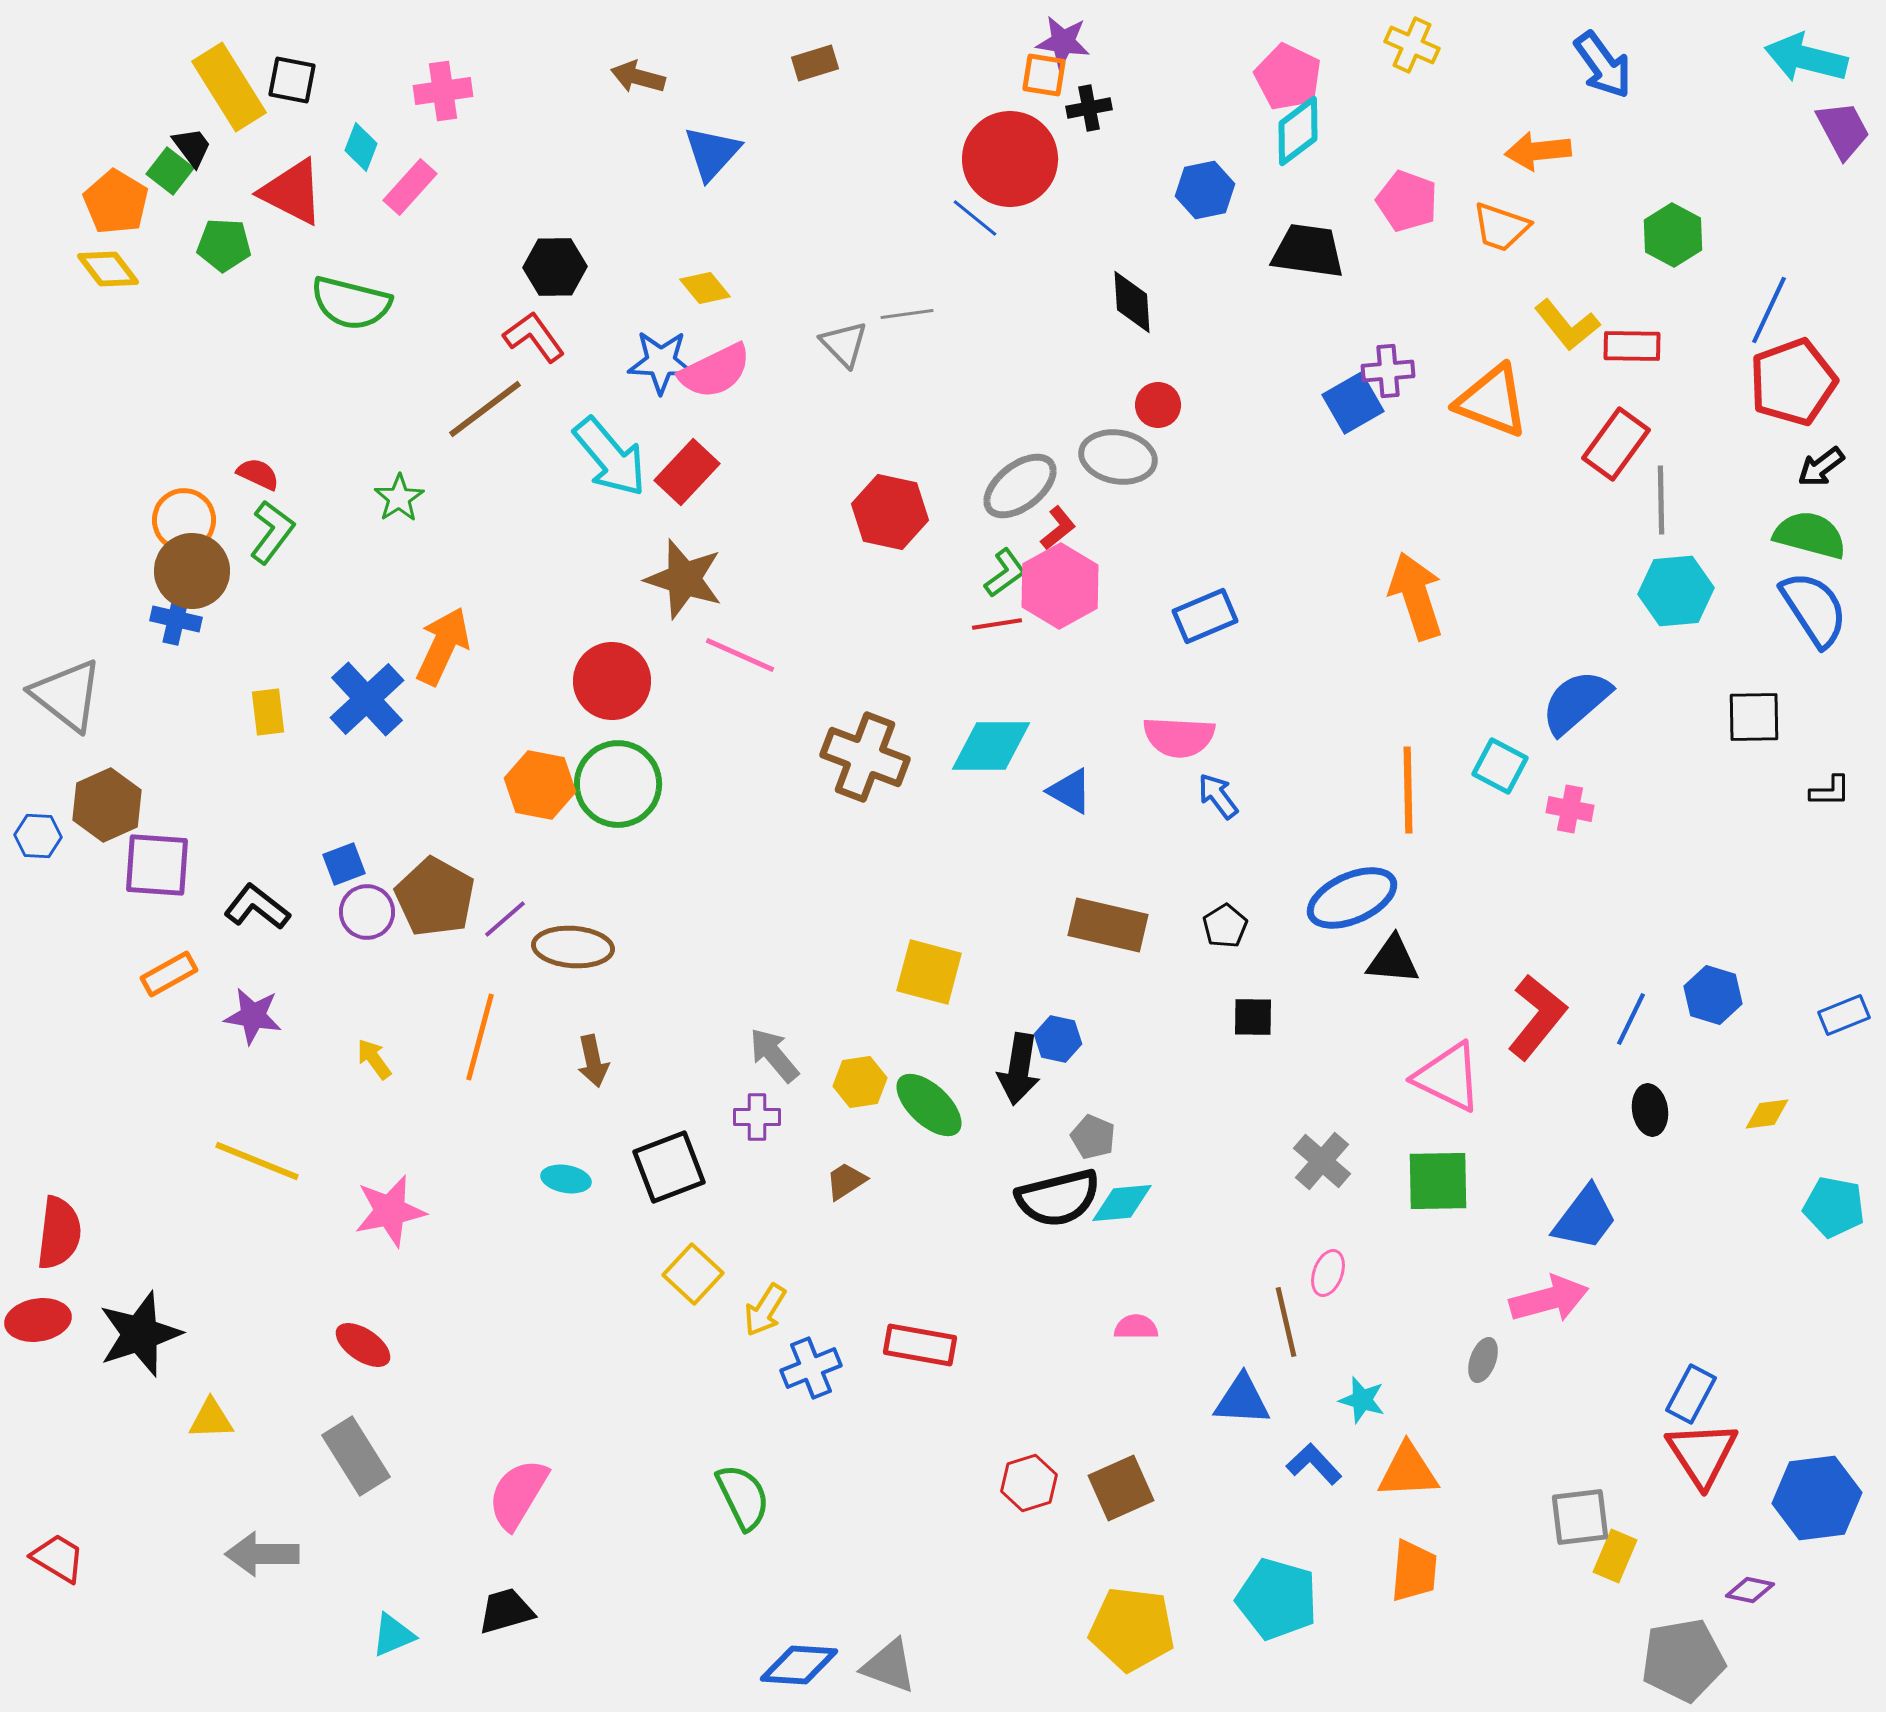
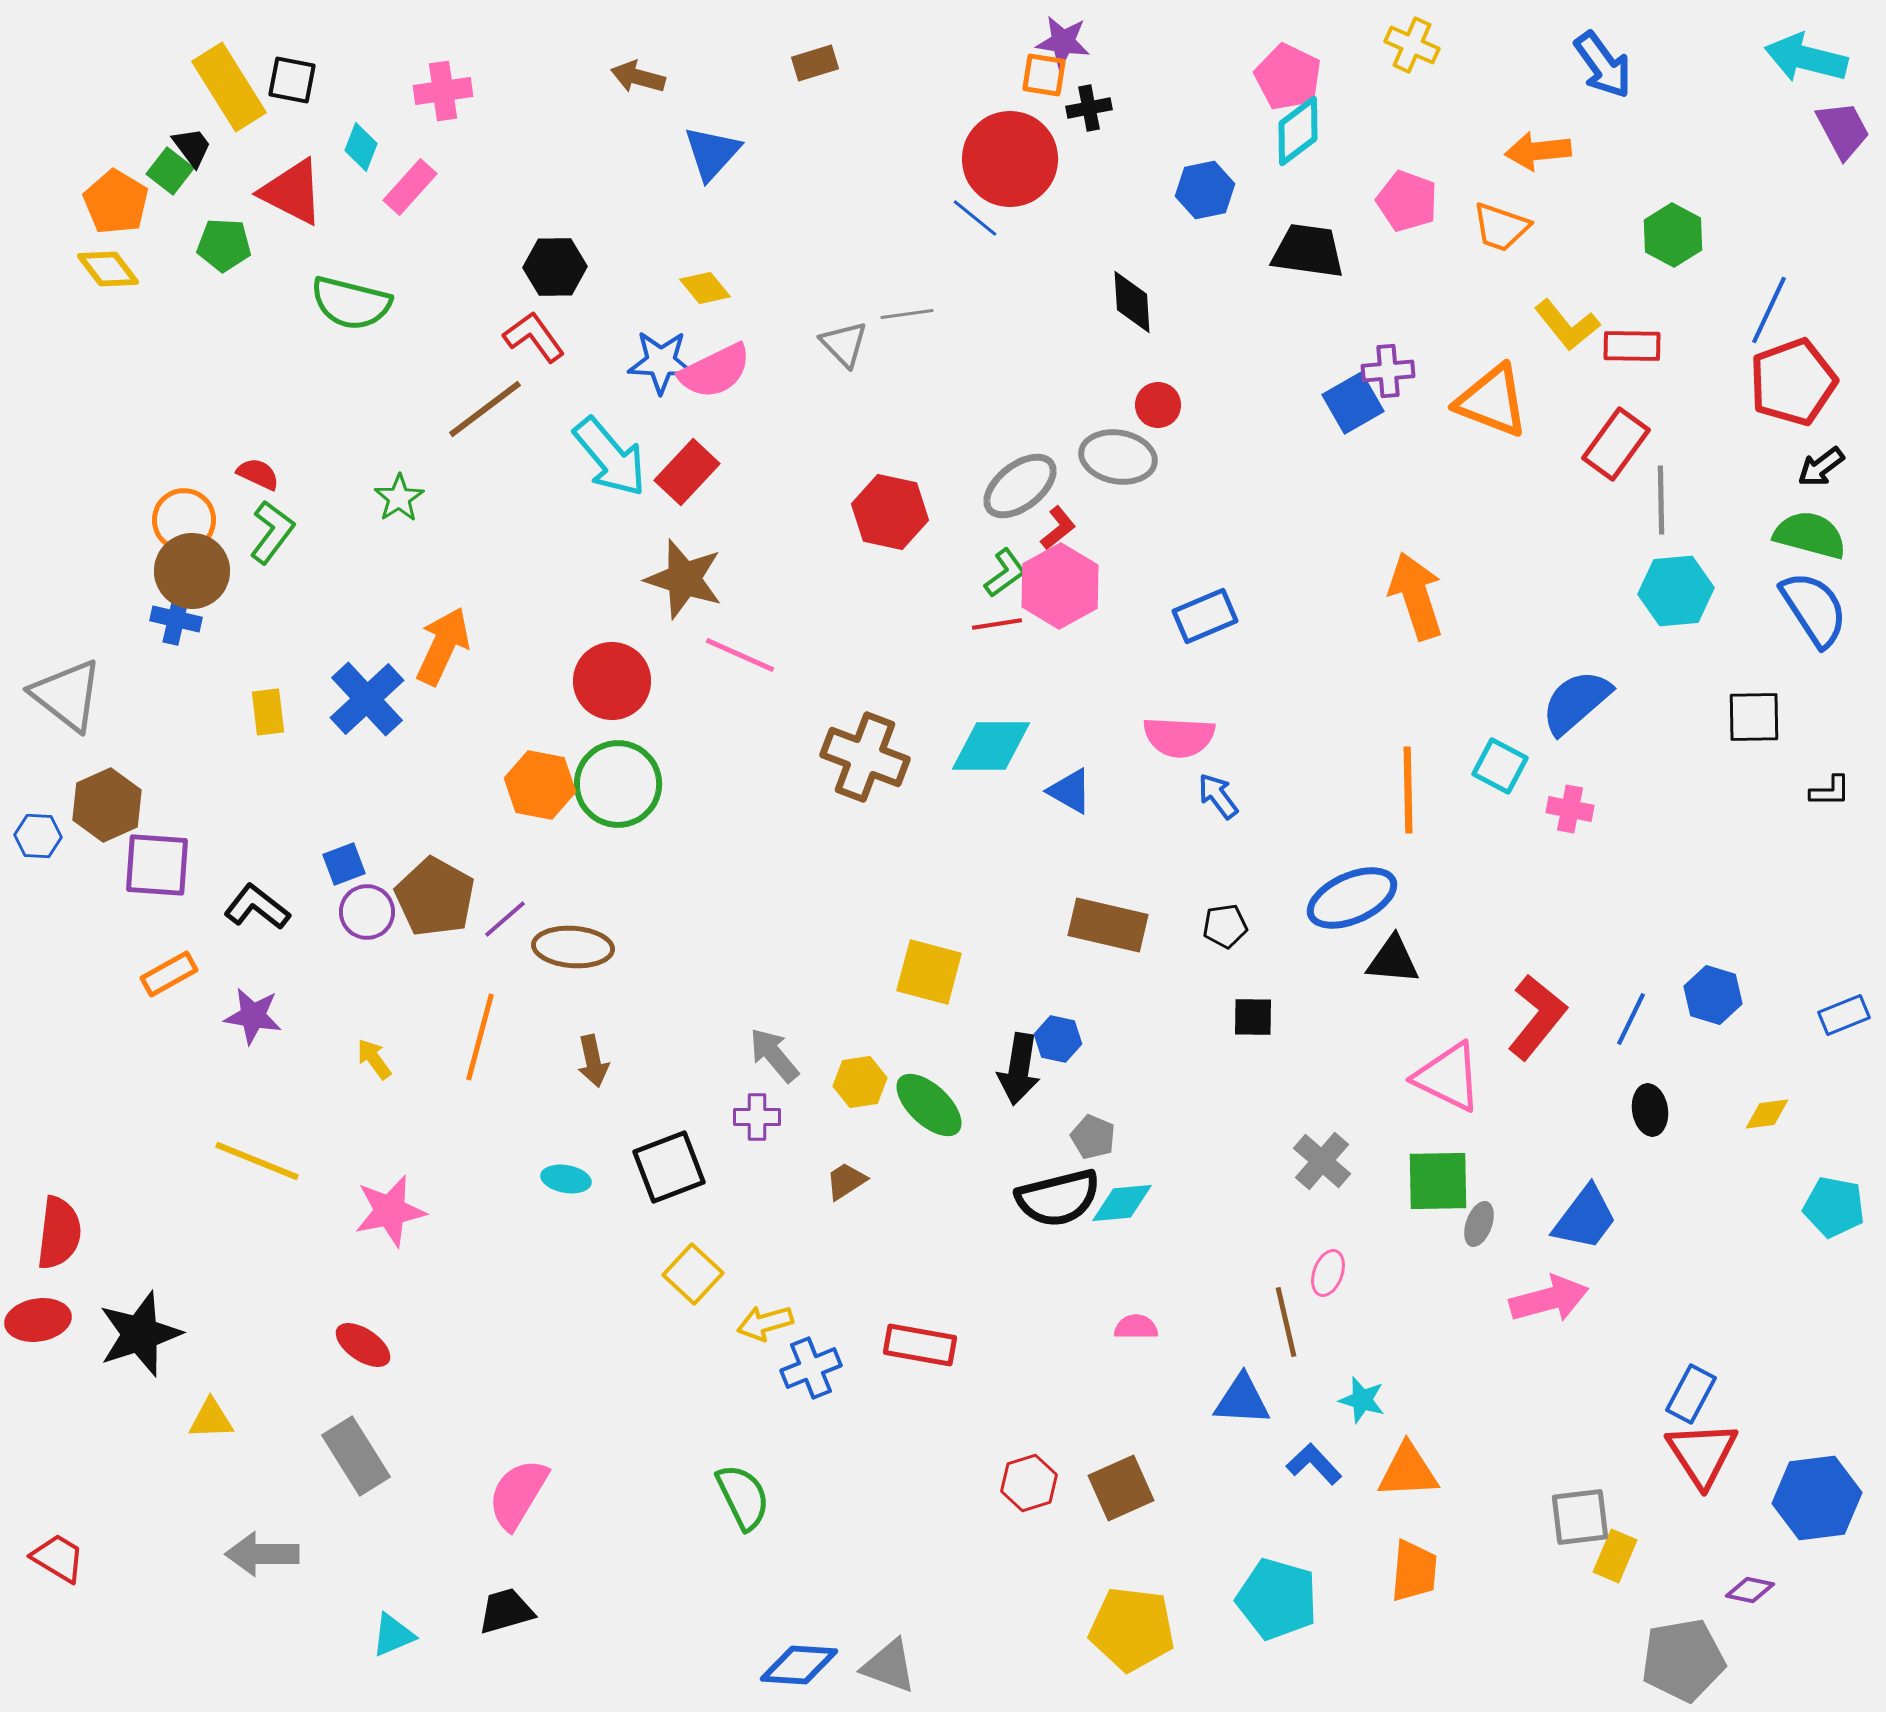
black pentagon at (1225, 926): rotated 24 degrees clockwise
yellow arrow at (765, 1310): moved 13 px down; rotated 42 degrees clockwise
gray ellipse at (1483, 1360): moved 4 px left, 136 px up
